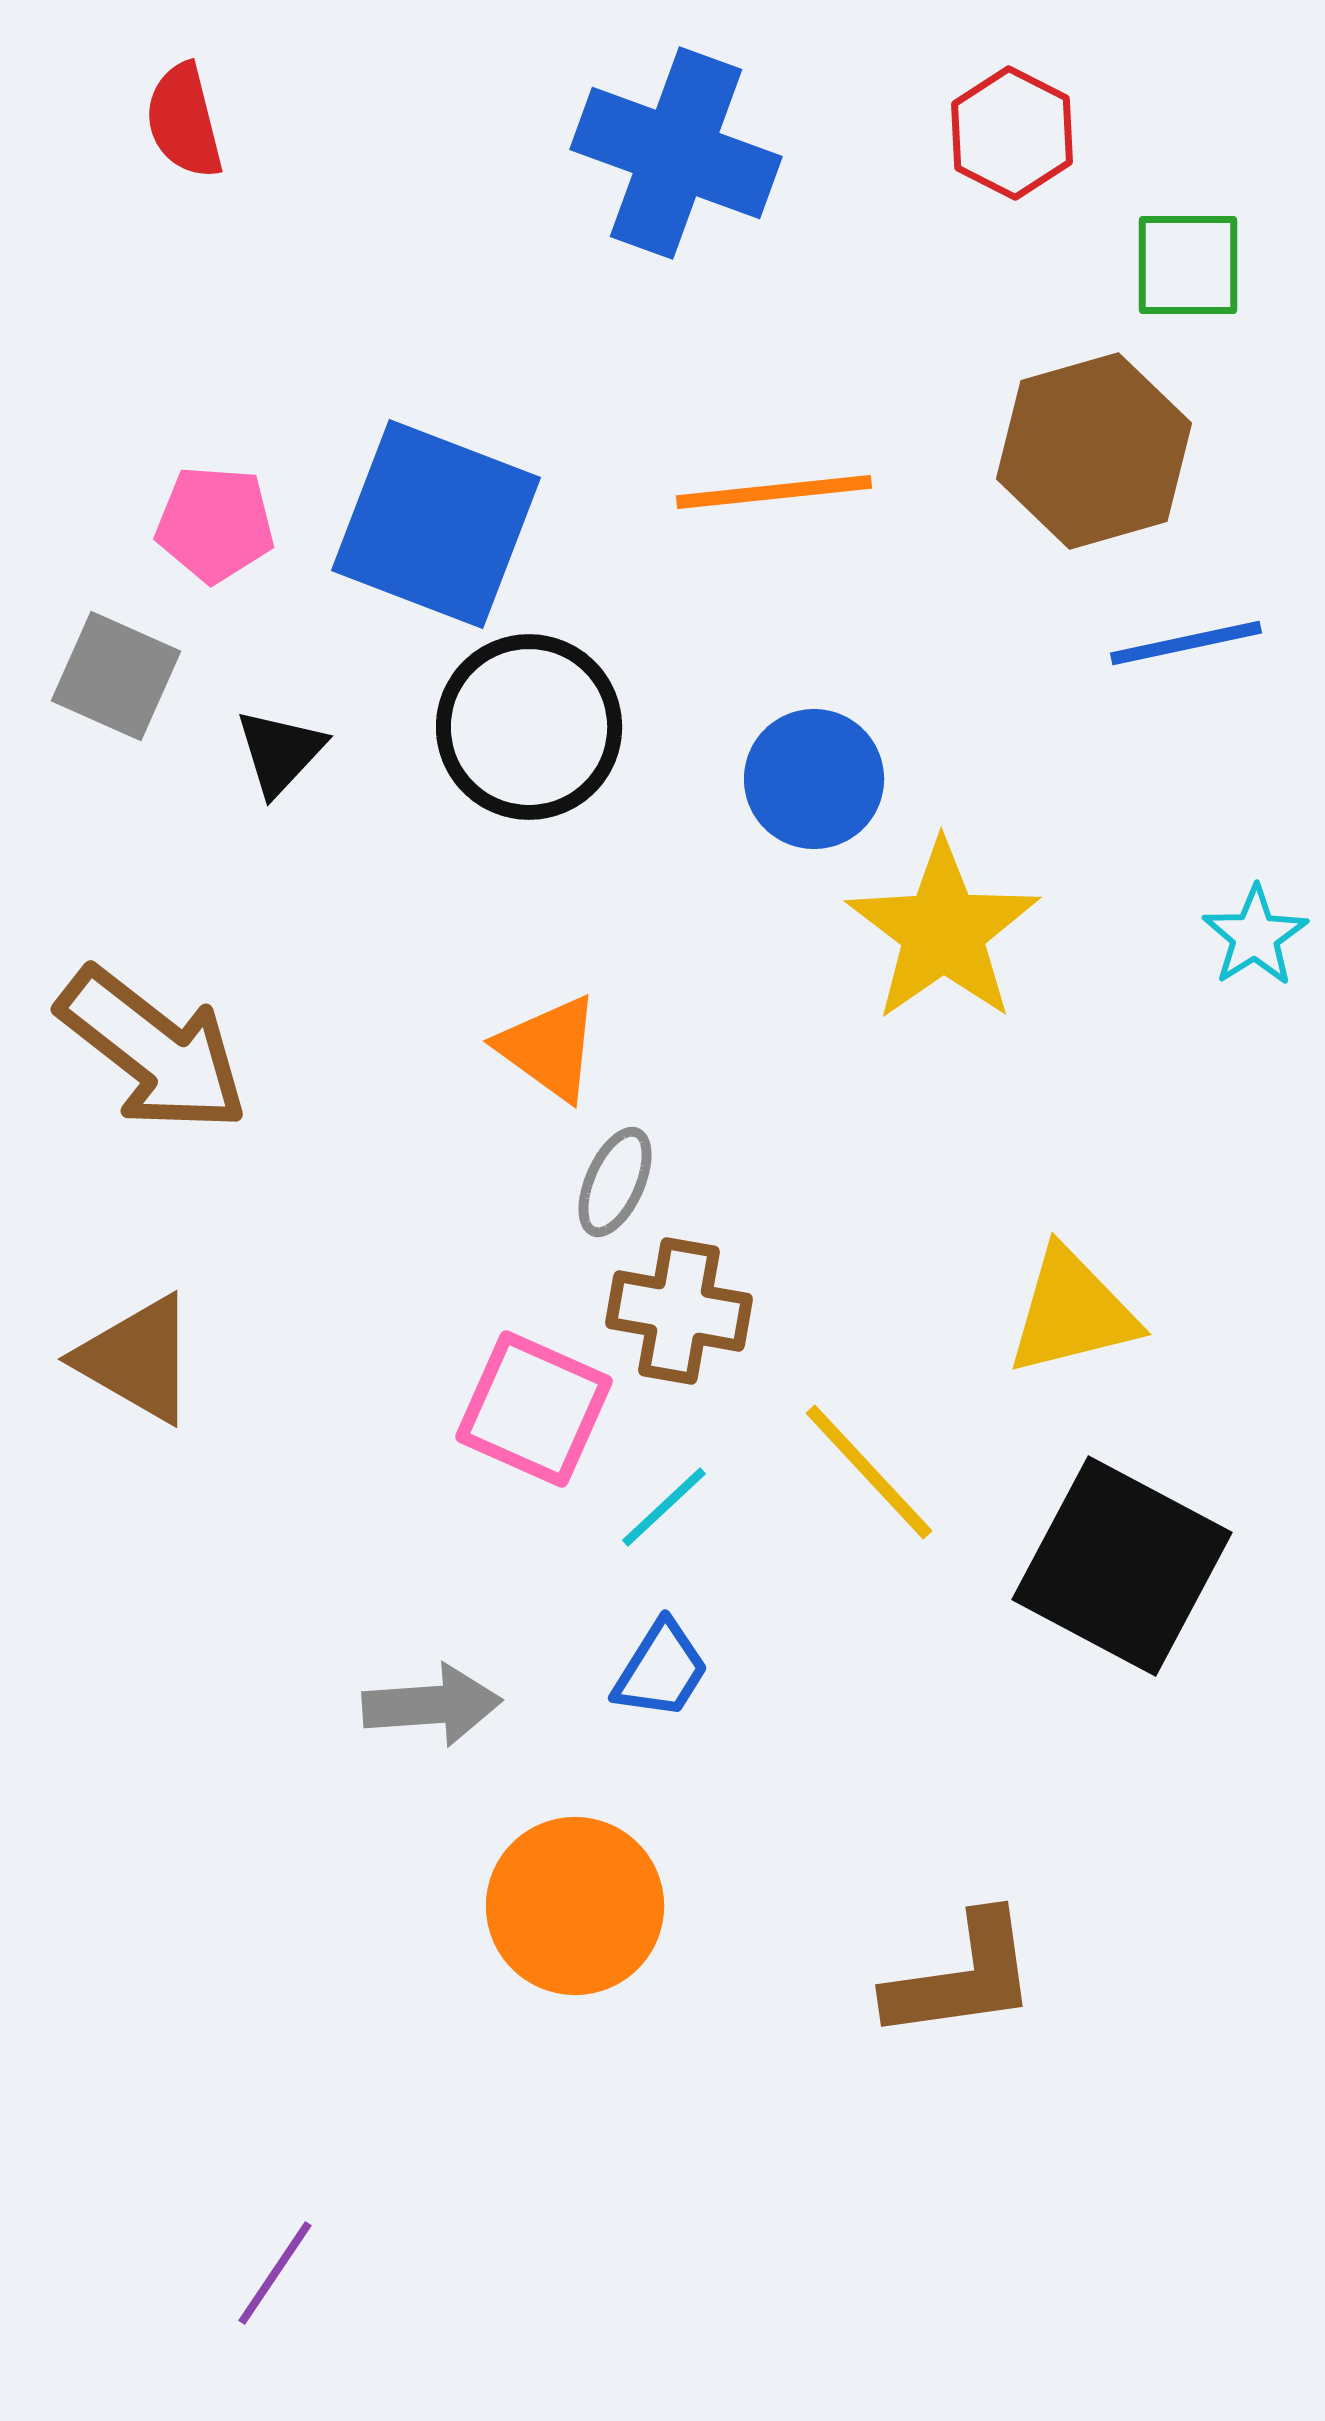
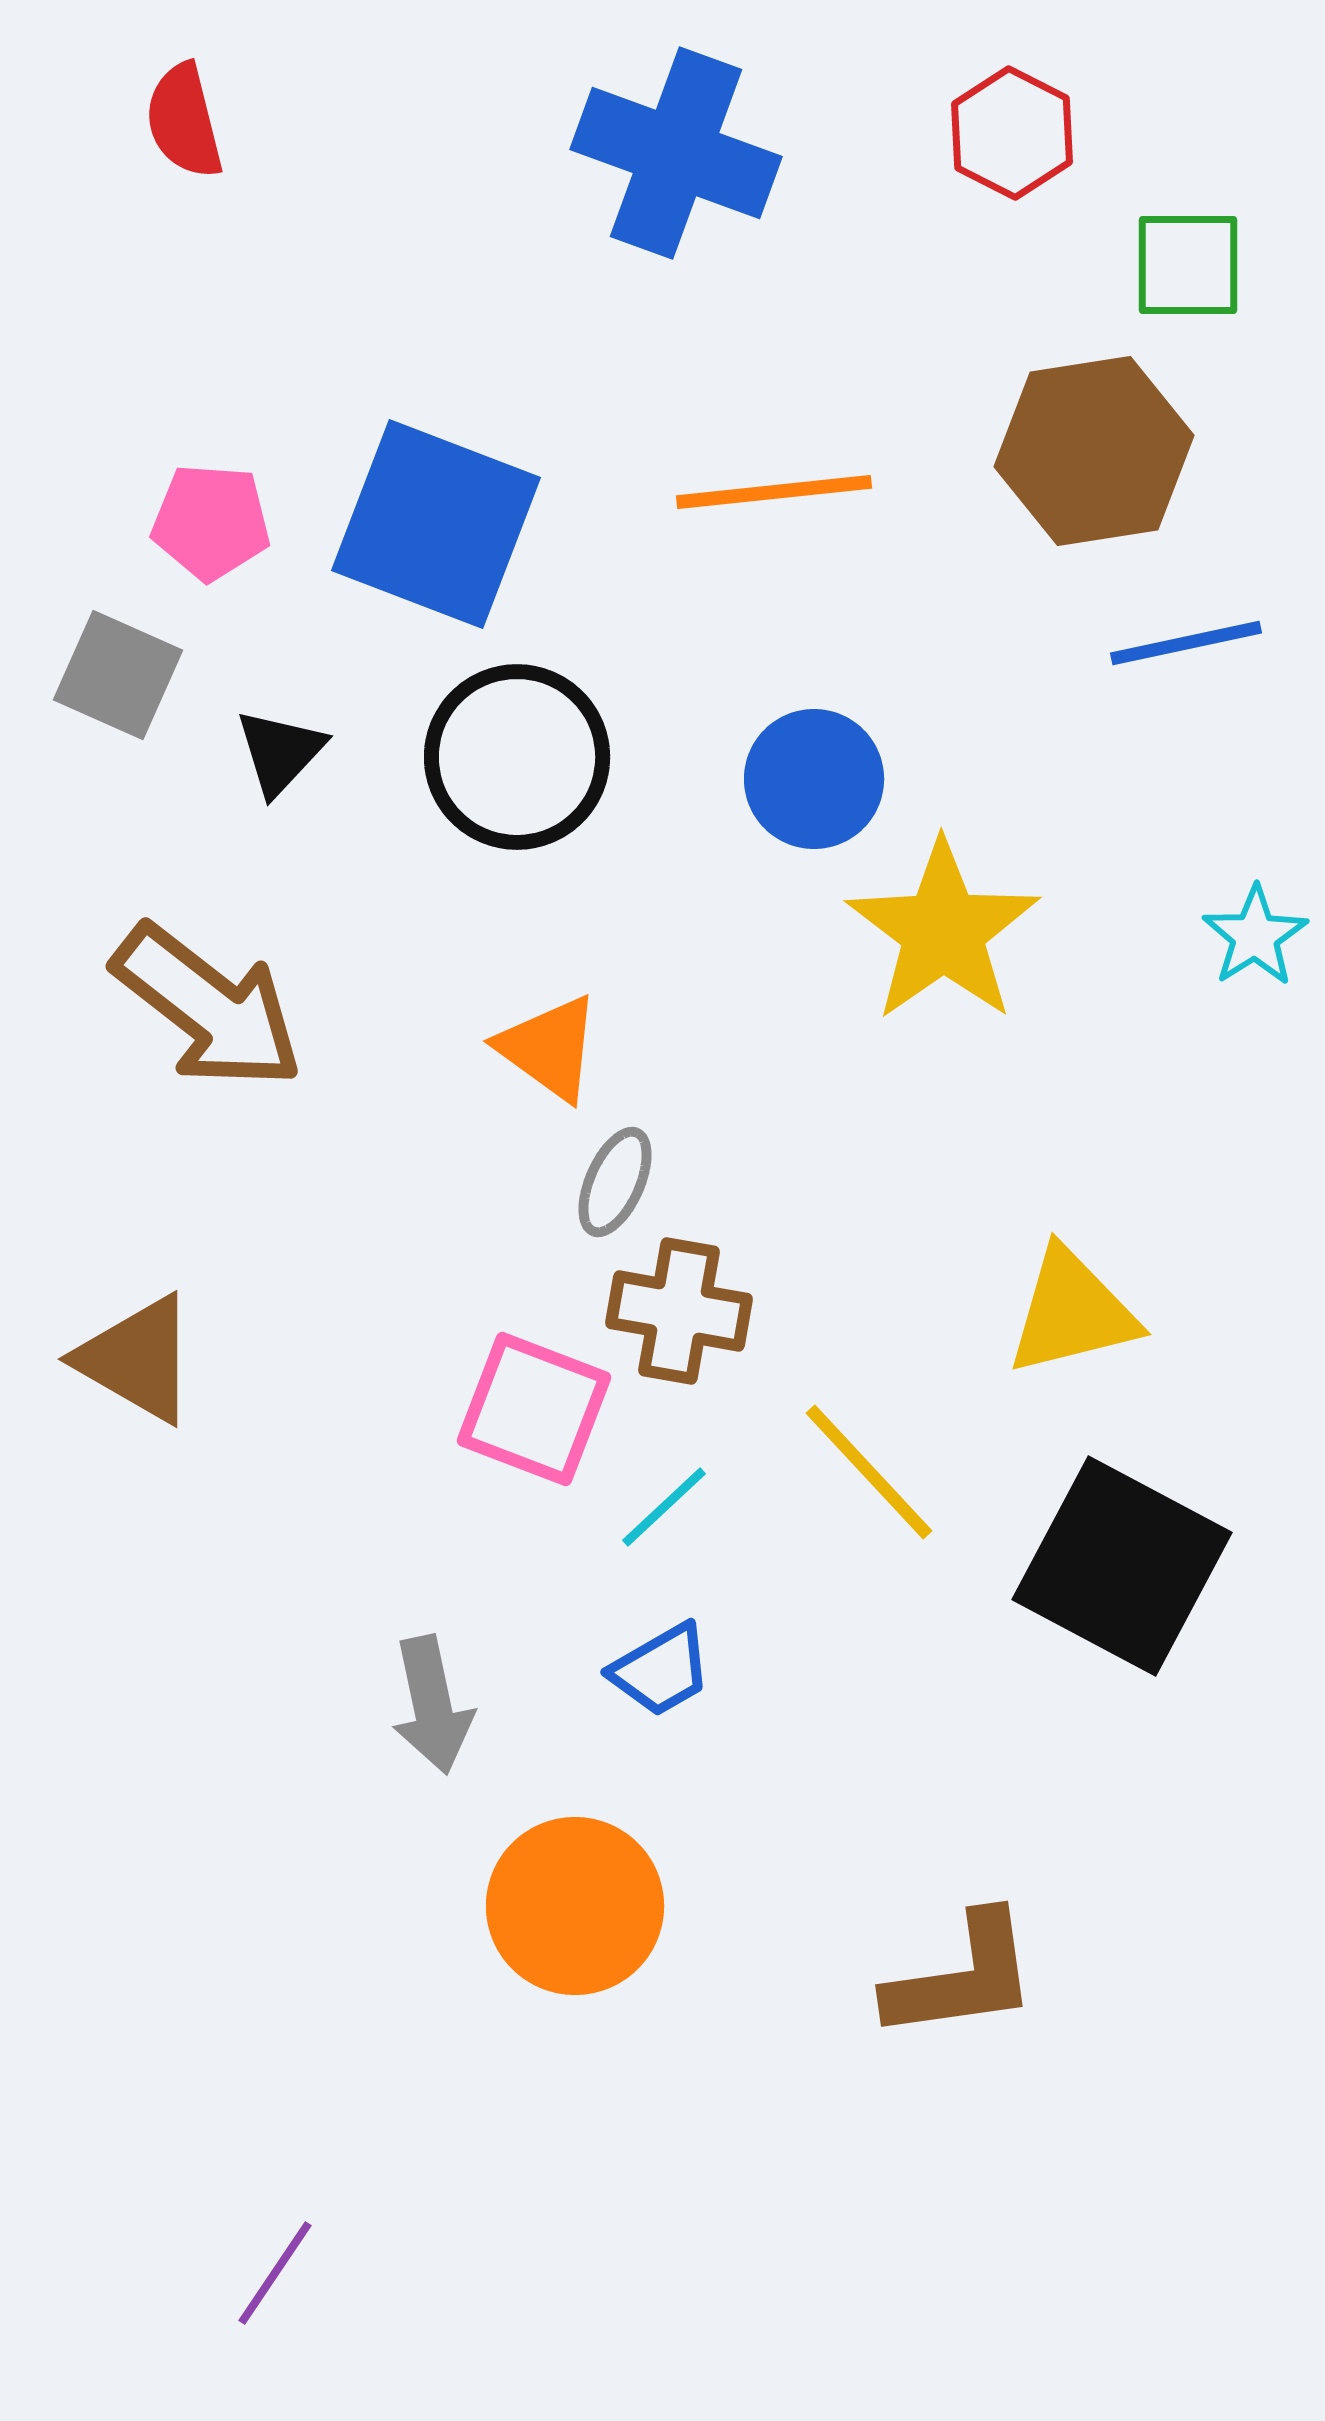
brown hexagon: rotated 7 degrees clockwise
pink pentagon: moved 4 px left, 2 px up
gray square: moved 2 px right, 1 px up
black circle: moved 12 px left, 30 px down
brown arrow: moved 55 px right, 43 px up
pink square: rotated 3 degrees counterclockwise
blue trapezoid: rotated 28 degrees clockwise
gray arrow: rotated 82 degrees clockwise
